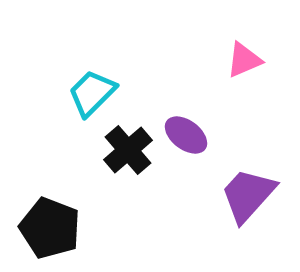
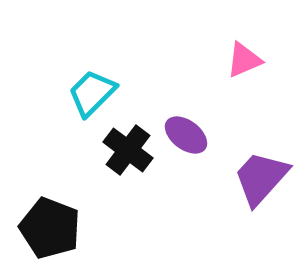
black cross: rotated 12 degrees counterclockwise
purple trapezoid: moved 13 px right, 17 px up
